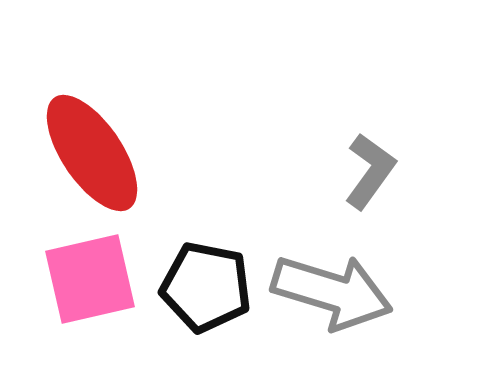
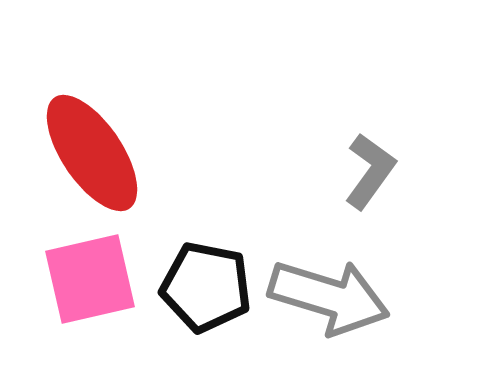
gray arrow: moved 3 px left, 5 px down
